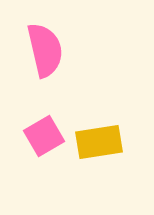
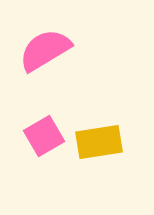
pink semicircle: rotated 108 degrees counterclockwise
